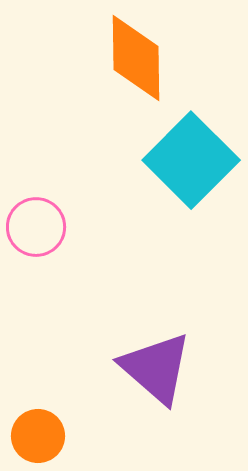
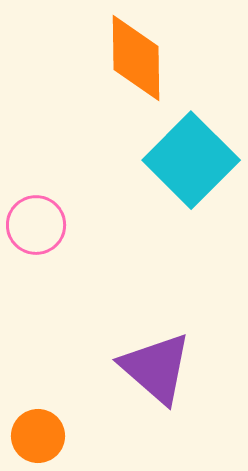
pink circle: moved 2 px up
